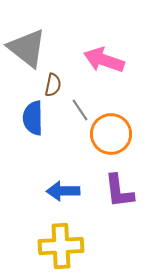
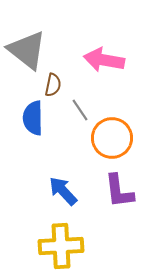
gray triangle: moved 2 px down
pink arrow: rotated 9 degrees counterclockwise
orange circle: moved 1 px right, 4 px down
blue arrow: rotated 48 degrees clockwise
